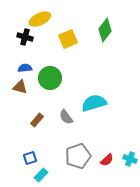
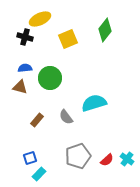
cyan cross: moved 3 px left; rotated 16 degrees clockwise
cyan rectangle: moved 2 px left, 1 px up
